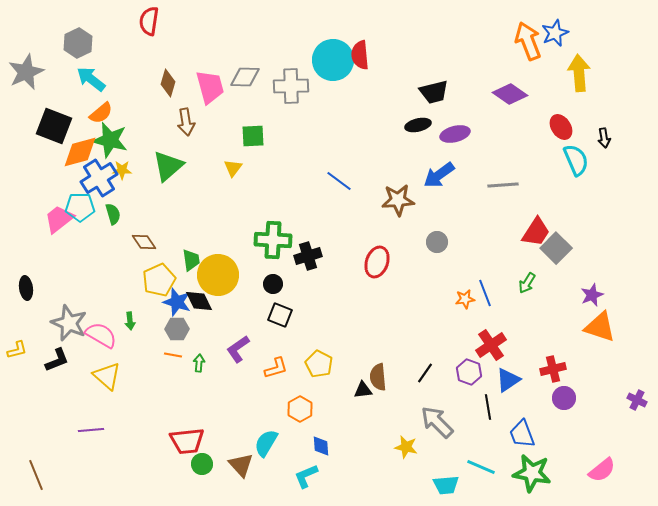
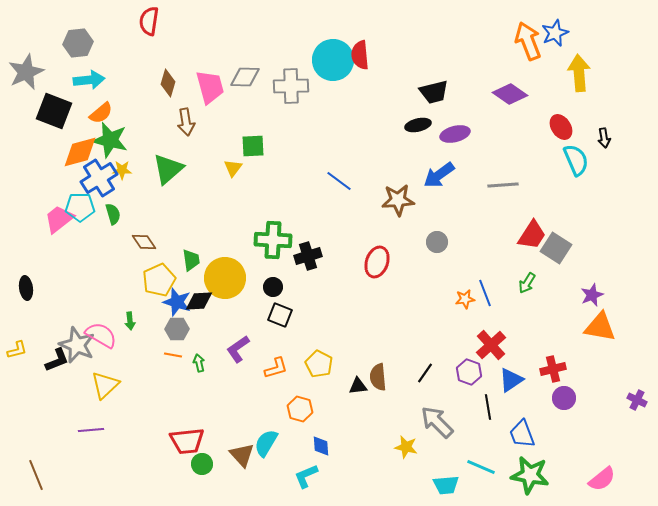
gray hexagon at (78, 43): rotated 20 degrees clockwise
cyan arrow at (91, 79): moved 2 px left, 1 px down; rotated 136 degrees clockwise
black square at (54, 126): moved 15 px up
green square at (253, 136): moved 10 px down
green triangle at (168, 166): moved 3 px down
red trapezoid at (536, 232): moved 4 px left, 3 px down
gray square at (556, 248): rotated 12 degrees counterclockwise
yellow circle at (218, 275): moved 7 px right, 3 px down
black circle at (273, 284): moved 3 px down
black diamond at (199, 301): rotated 68 degrees counterclockwise
gray star at (69, 323): moved 8 px right, 22 px down
orange triangle at (600, 327): rotated 8 degrees counterclockwise
red cross at (491, 345): rotated 8 degrees counterclockwise
green arrow at (199, 363): rotated 18 degrees counterclockwise
yellow triangle at (107, 376): moved 2 px left, 9 px down; rotated 36 degrees clockwise
blue triangle at (508, 380): moved 3 px right
black triangle at (363, 390): moved 5 px left, 4 px up
orange hexagon at (300, 409): rotated 15 degrees counterclockwise
brown triangle at (241, 465): moved 1 px right, 10 px up
pink semicircle at (602, 470): moved 9 px down
green star at (532, 473): moved 2 px left, 2 px down
